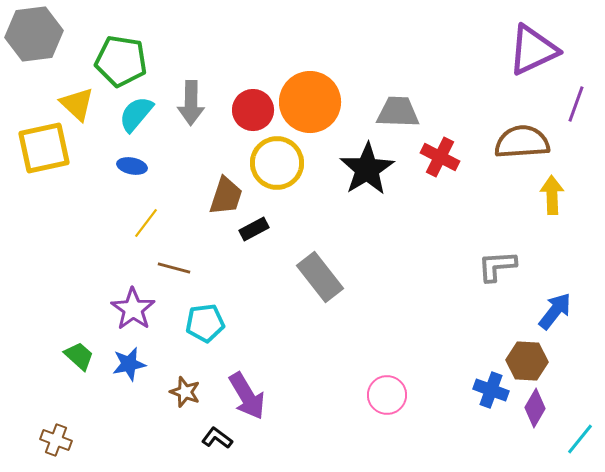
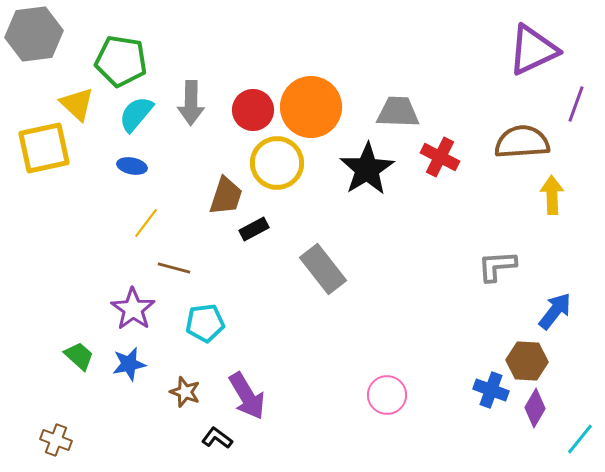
orange circle: moved 1 px right, 5 px down
gray rectangle: moved 3 px right, 8 px up
